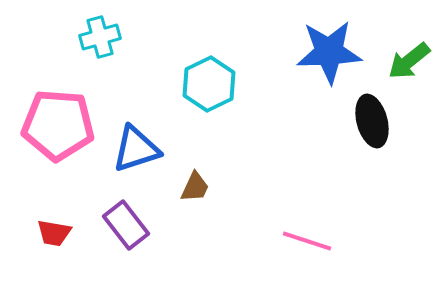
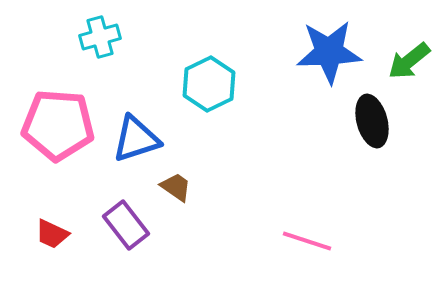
blue triangle: moved 10 px up
brown trapezoid: moved 19 px left; rotated 80 degrees counterclockwise
red trapezoid: moved 2 px left, 1 px down; rotated 15 degrees clockwise
